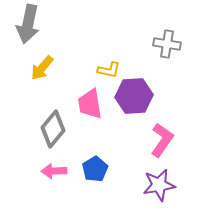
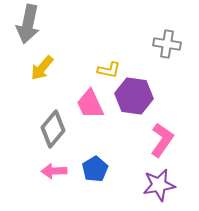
purple hexagon: rotated 12 degrees clockwise
pink trapezoid: rotated 16 degrees counterclockwise
